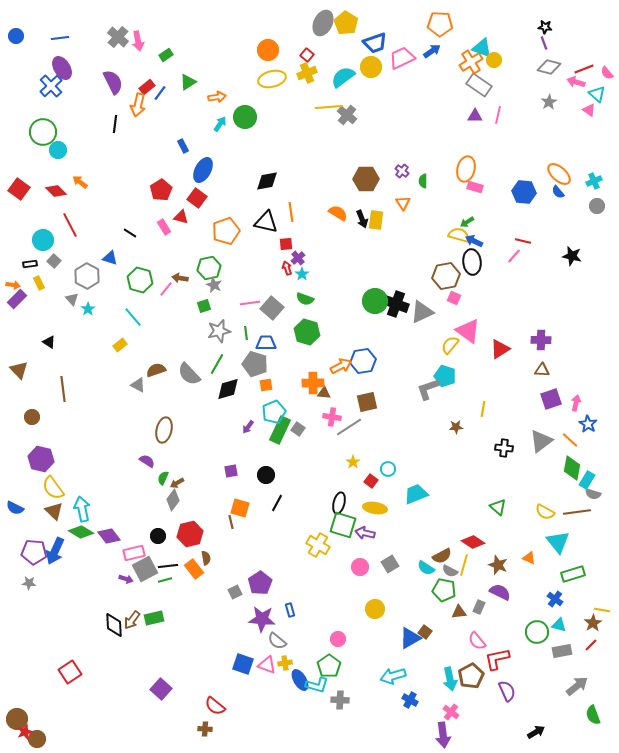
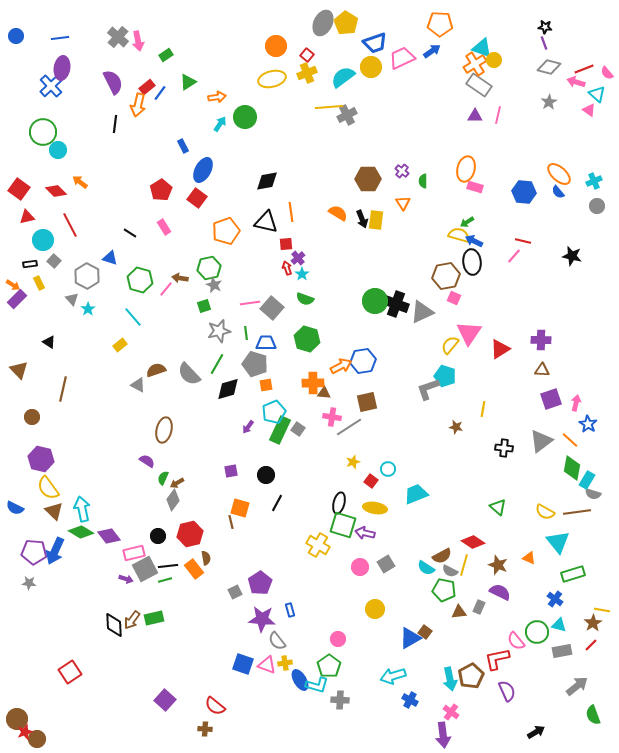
orange circle at (268, 50): moved 8 px right, 4 px up
orange cross at (471, 62): moved 4 px right, 2 px down
purple ellipse at (62, 68): rotated 40 degrees clockwise
gray cross at (347, 115): rotated 24 degrees clockwise
brown hexagon at (366, 179): moved 2 px right
red triangle at (181, 217): moved 154 px left; rotated 28 degrees counterclockwise
orange arrow at (13, 285): rotated 24 degrees clockwise
pink triangle at (468, 331): moved 1 px right, 2 px down; rotated 28 degrees clockwise
green hexagon at (307, 332): moved 7 px down
brown line at (63, 389): rotated 20 degrees clockwise
brown star at (456, 427): rotated 16 degrees clockwise
yellow star at (353, 462): rotated 16 degrees clockwise
yellow semicircle at (53, 488): moved 5 px left
gray square at (390, 564): moved 4 px left
gray semicircle at (277, 641): rotated 12 degrees clockwise
pink semicircle at (477, 641): moved 39 px right
purple square at (161, 689): moved 4 px right, 11 px down
